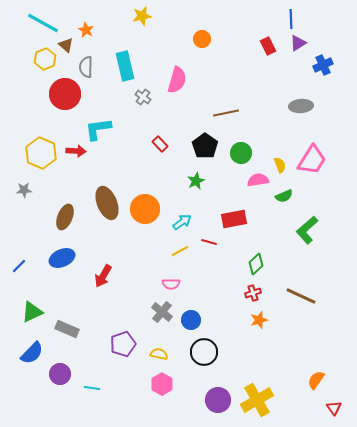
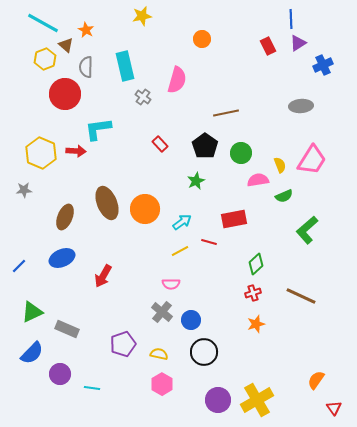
orange star at (259, 320): moved 3 px left, 4 px down
